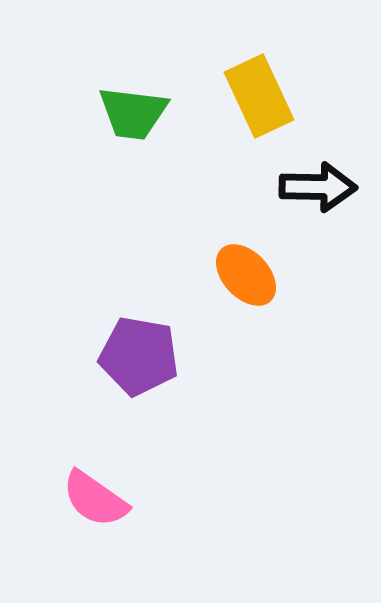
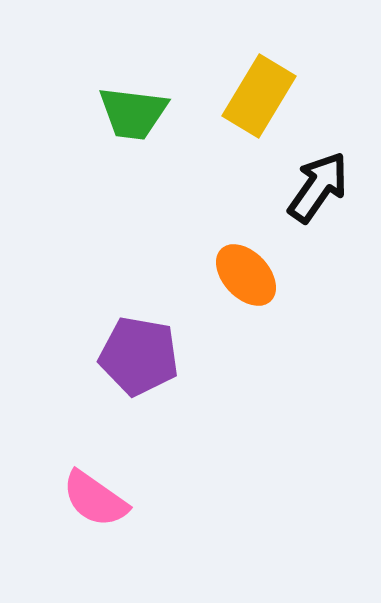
yellow rectangle: rotated 56 degrees clockwise
black arrow: rotated 56 degrees counterclockwise
